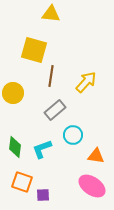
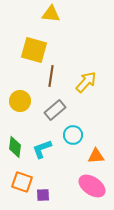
yellow circle: moved 7 px right, 8 px down
orange triangle: rotated 12 degrees counterclockwise
